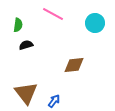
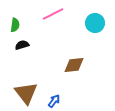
pink line: rotated 55 degrees counterclockwise
green semicircle: moved 3 px left
black semicircle: moved 4 px left
